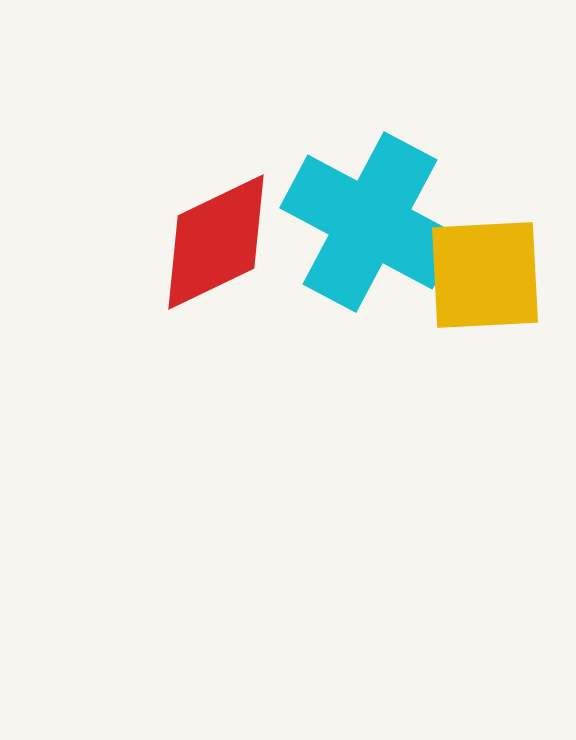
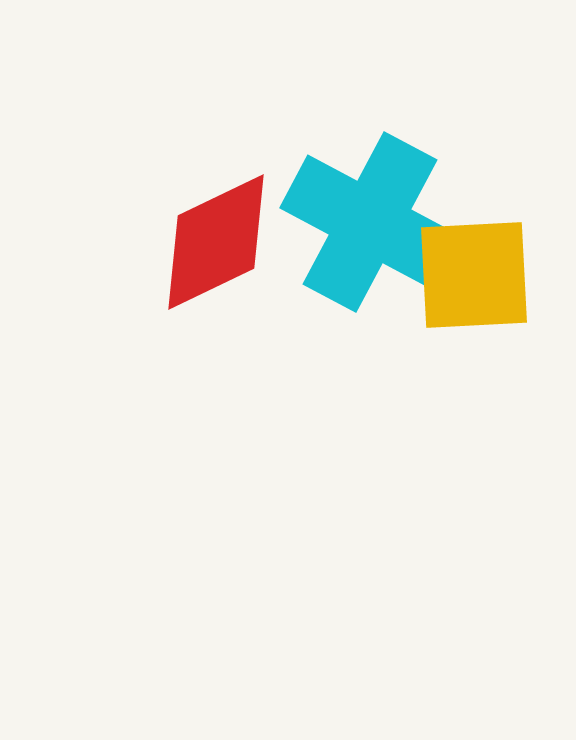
yellow square: moved 11 px left
